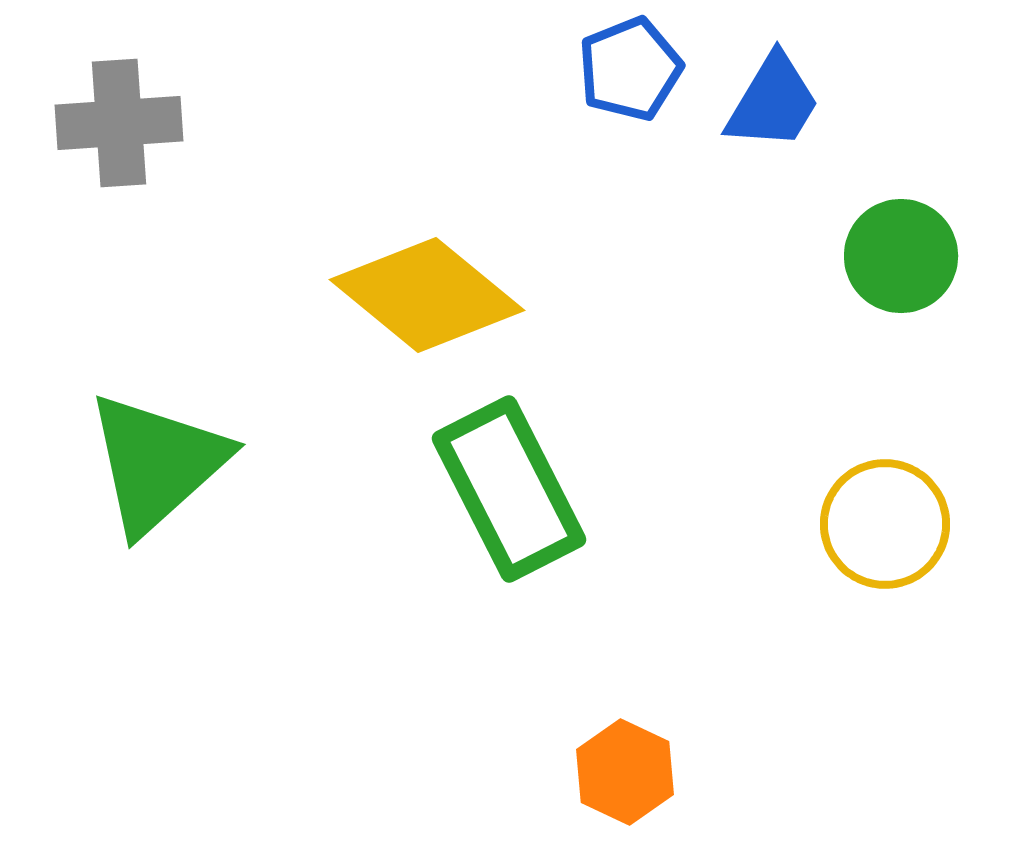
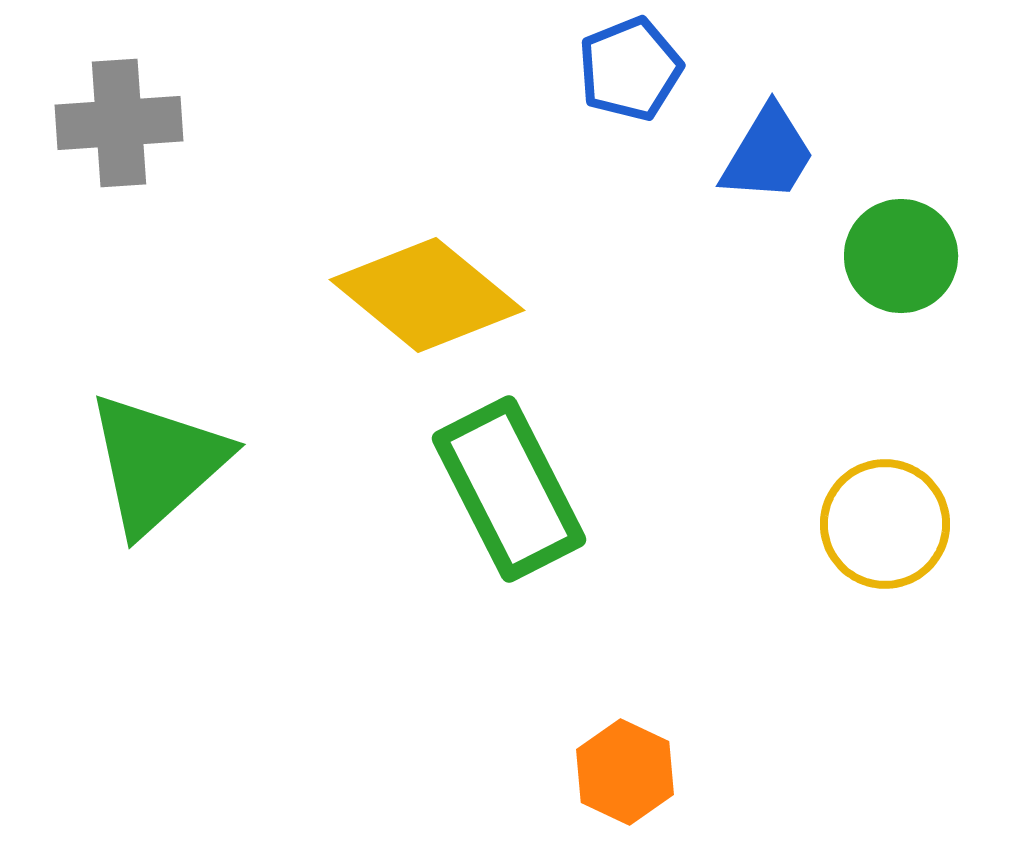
blue trapezoid: moved 5 px left, 52 px down
